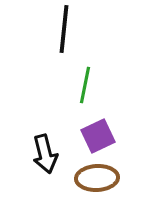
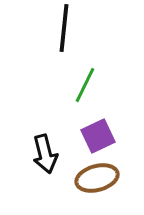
black line: moved 1 px up
green line: rotated 15 degrees clockwise
brown ellipse: rotated 12 degrees counterclockwise
